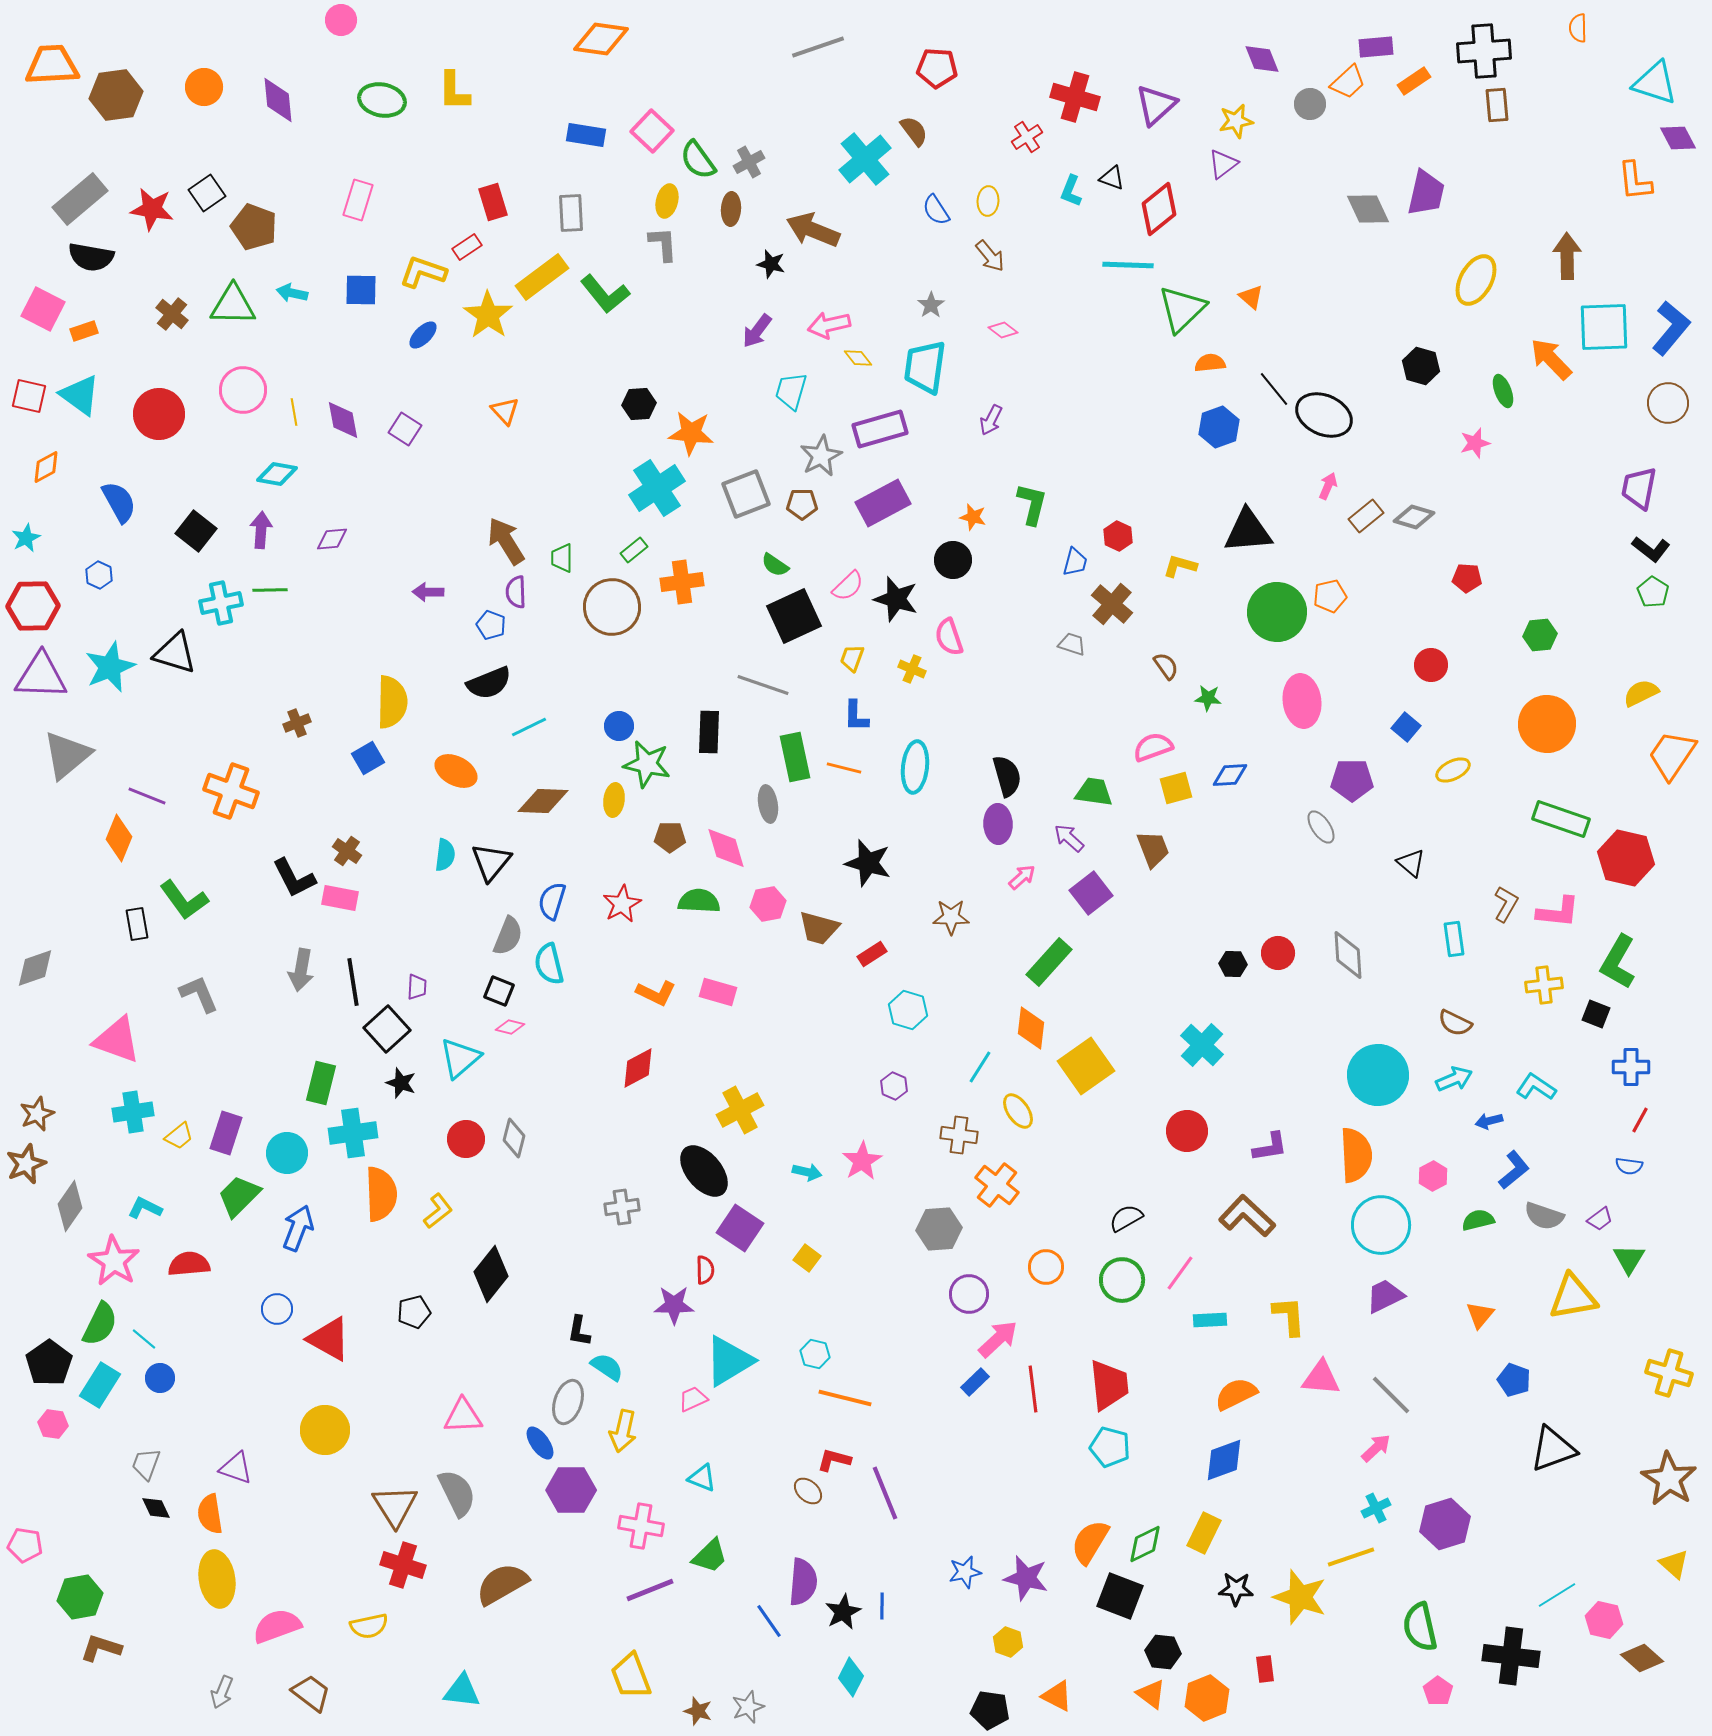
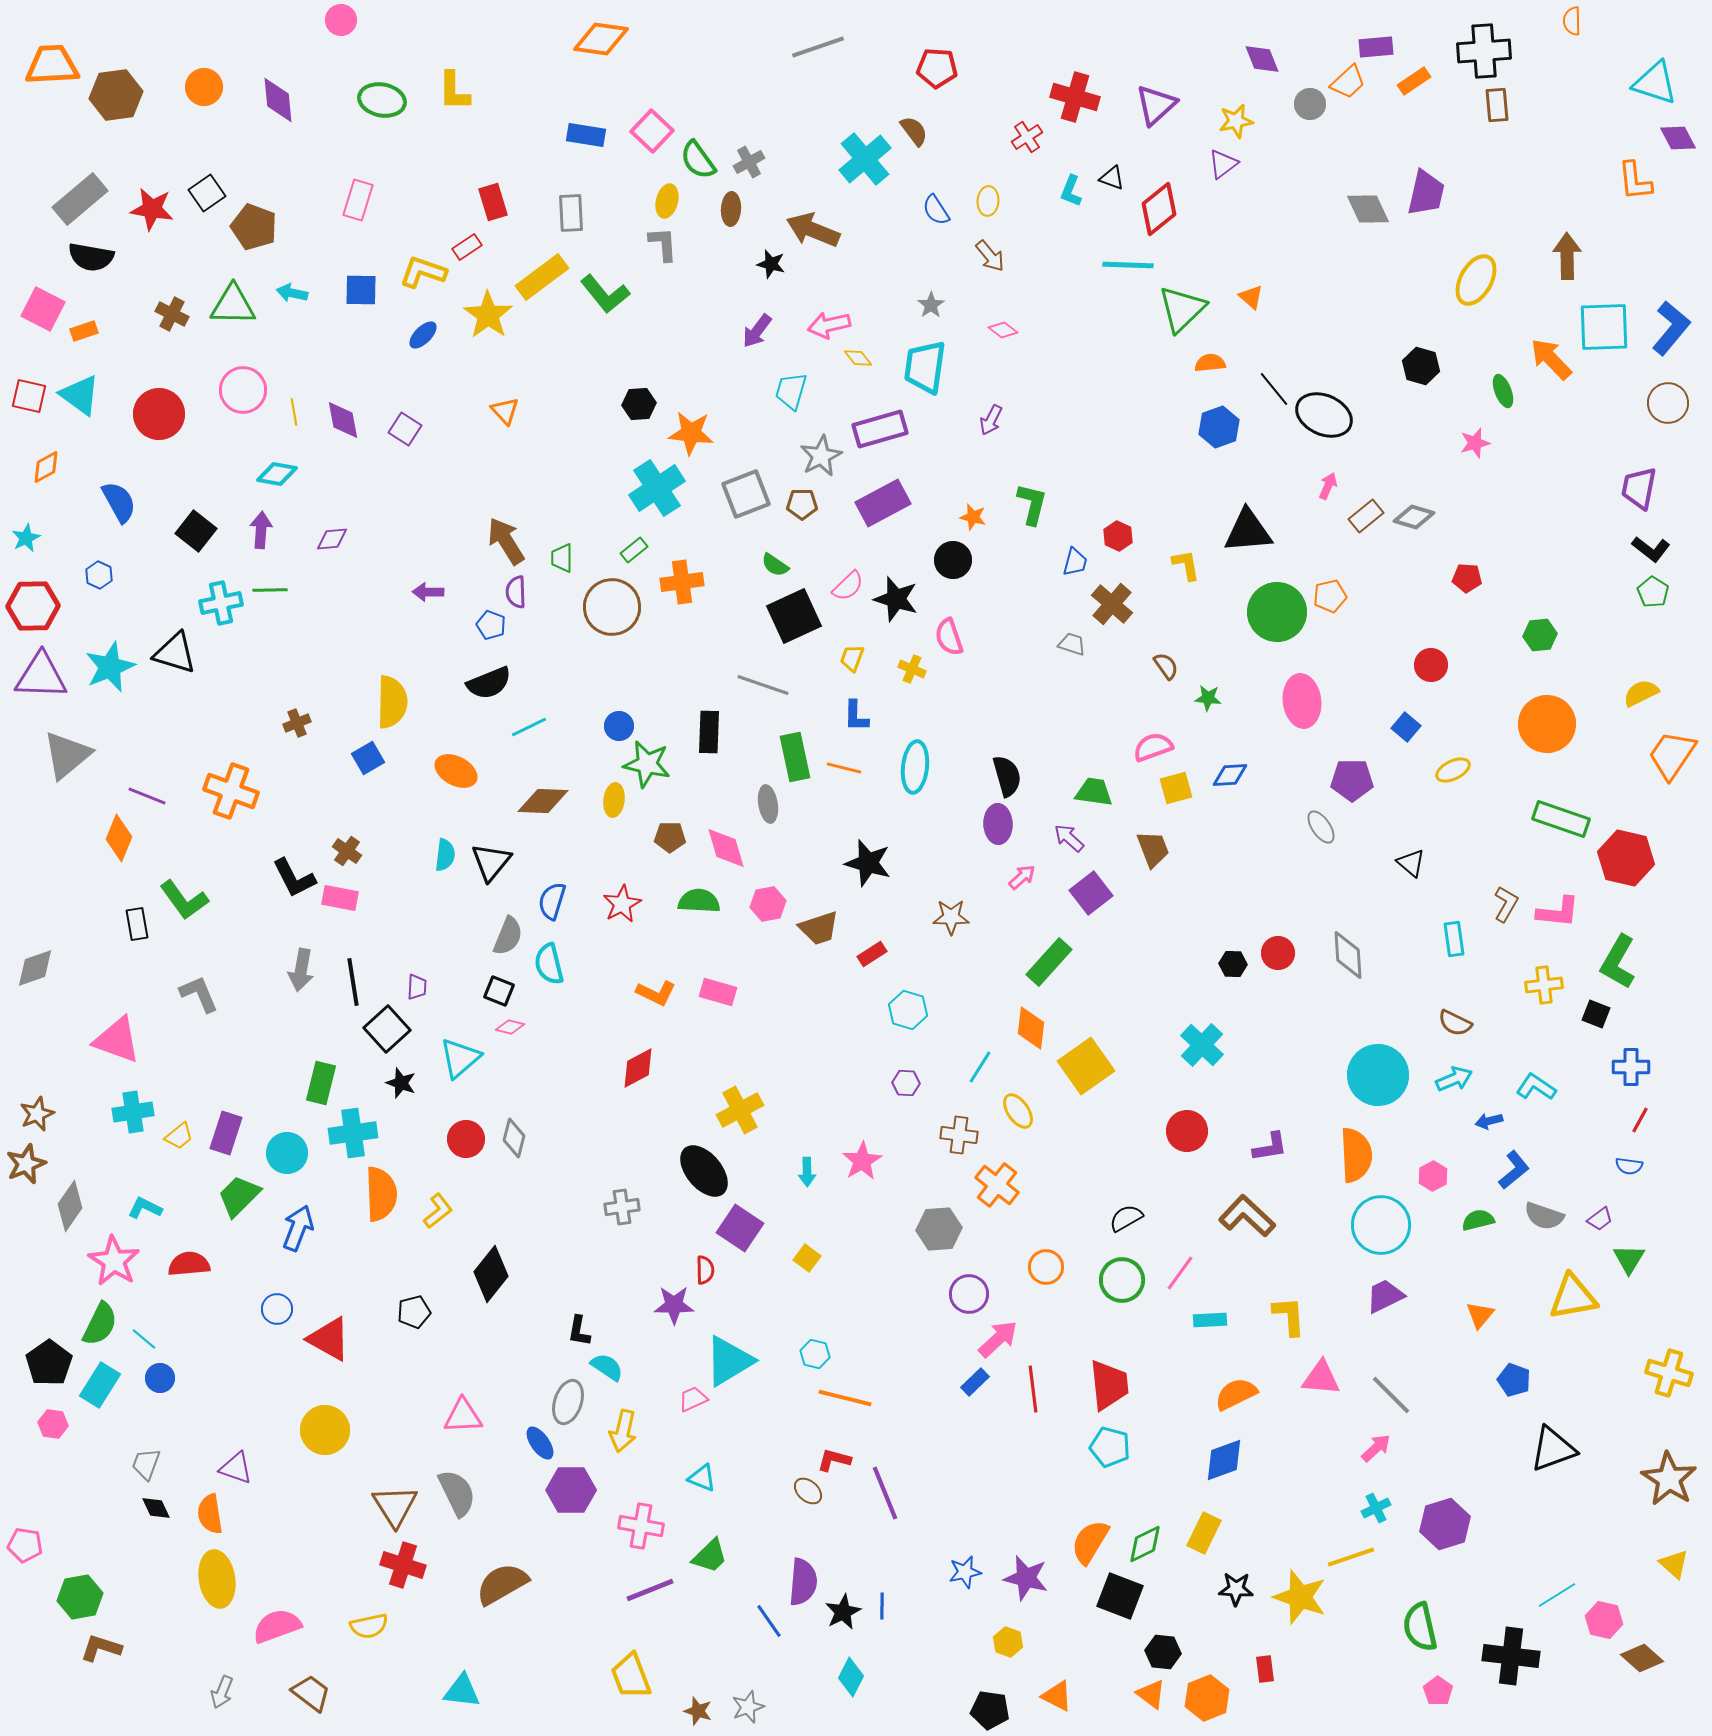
orange semicircle at (1578, 28): moved 6 px left, 7 px up
brown cross at (172, 314): rotated 12 degrees counterclockwise
yellow L-shape at (1180, 566): moved 6 px right, 1 px up; rotated 64 degrees clockwise
brown trapezoid at (819, 928): rotated 33 degrees counterclockwise
purple hexagon at (894, 1086): moved 12 px right, 3 px up; rotated 20 degrees counterclockwise
cyan arrow at (807, 1172): rotated 76 degrees clockwise
